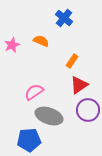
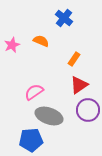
orange rectangle: moved 2 px right, 2 px up
blue pentagon: moved 2 px right
